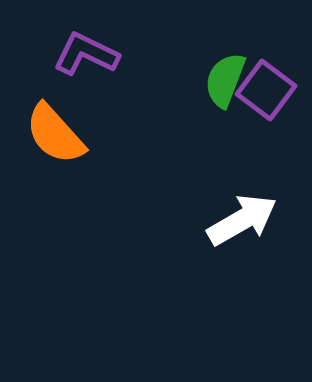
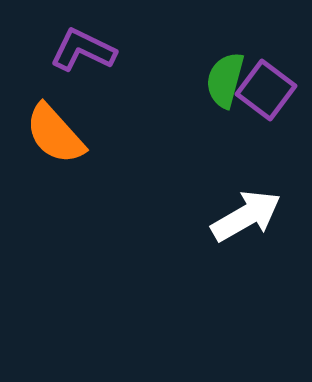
purple L-shape: moved 3 px left, 4 px up
green semicircle: rotated 6 degrees counterclockwise
white arrow: moved 4 px right, 4 px up
